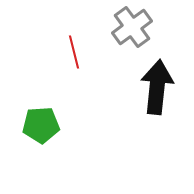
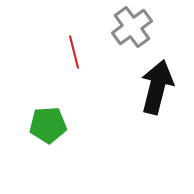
black arrow: rotated 8 degrees clockwise
green pentagon: moved 7 px right
